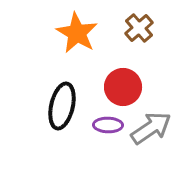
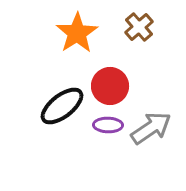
brown cross: moved 1 px up
orange star: rotated 9 degrees clockwise
red circle: moved 13 px left, 1 px up
black ellipse: rotated 39 degrees clockwise
